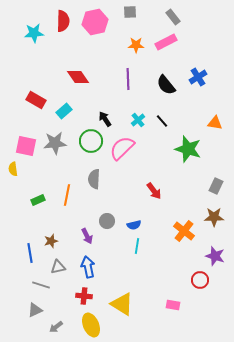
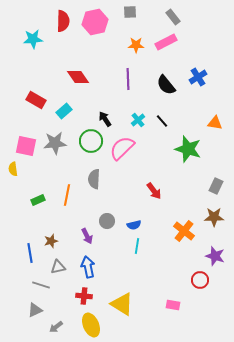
cyan star at (34, 33): moved 1 px left, 6 px down
